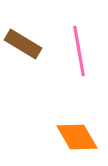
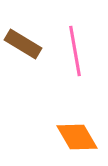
pink line: moved 4 px left
